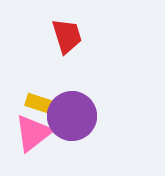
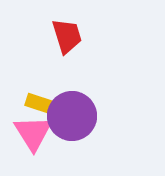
pink triangle: rotated 24 degrees counterclockwise
